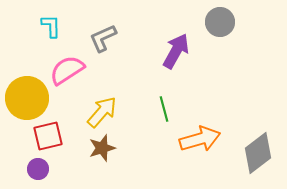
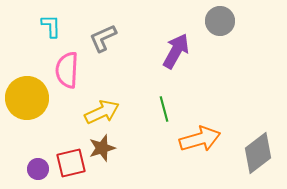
gray circle: moved 1 px up
pink semicircle: rotated 54 degrees counterclockwise
yellow arrow: rotated 24 degrees clockwise
red square: moved 23 px right, 27 px down
